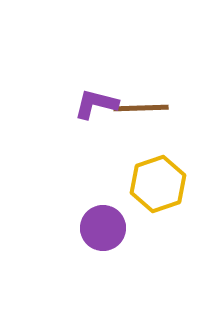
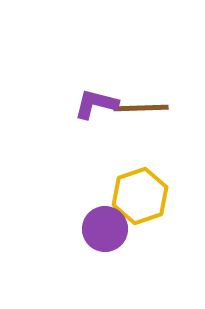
yellow hexagon: moved 18 px left, 12 px down
purple circle: moved 2 px right, 1 px down
